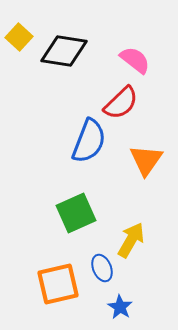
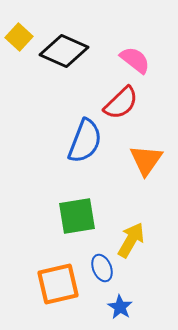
black diamond: rotated 15 degrees clockwise
blue semicircle: moved 4 px left
green square: moved 1 px right, 3 px down; rotated 15 degrees clockwise
